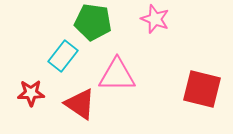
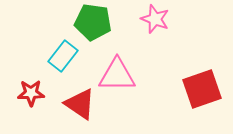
red square: rotated 33 degrees counterclockwise
